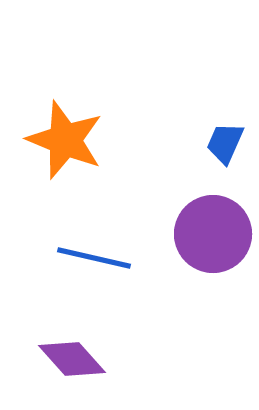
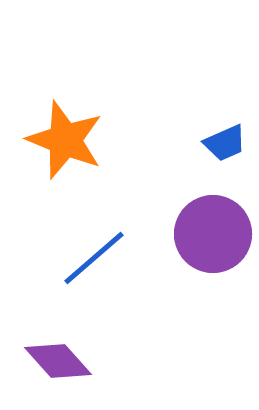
blue trapezoid: rotated 138 degrees counterclockwise
blue line: rotated 54 degrees counterclockwise
purple diamond: moved 14 px left, 2 px down
